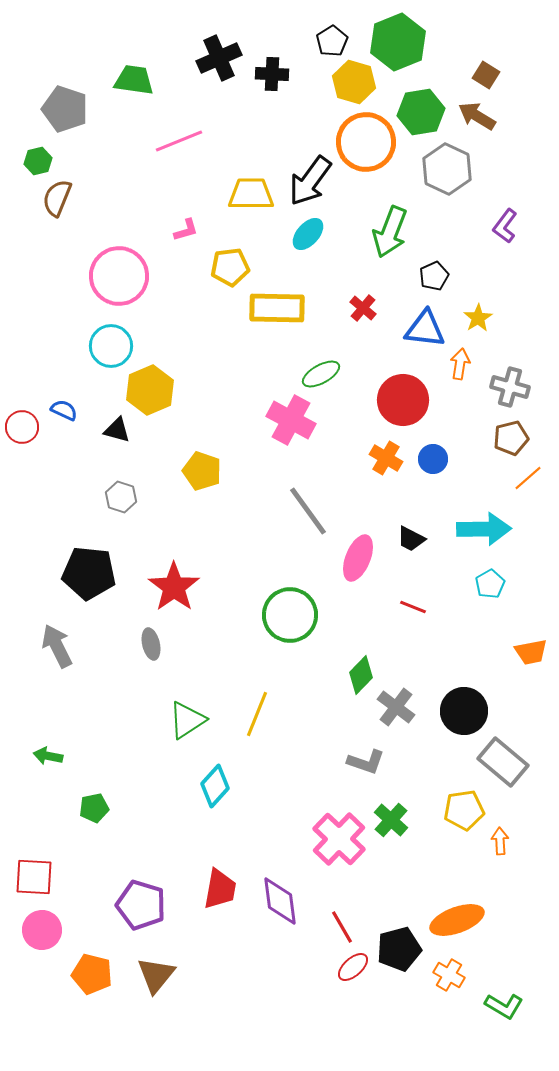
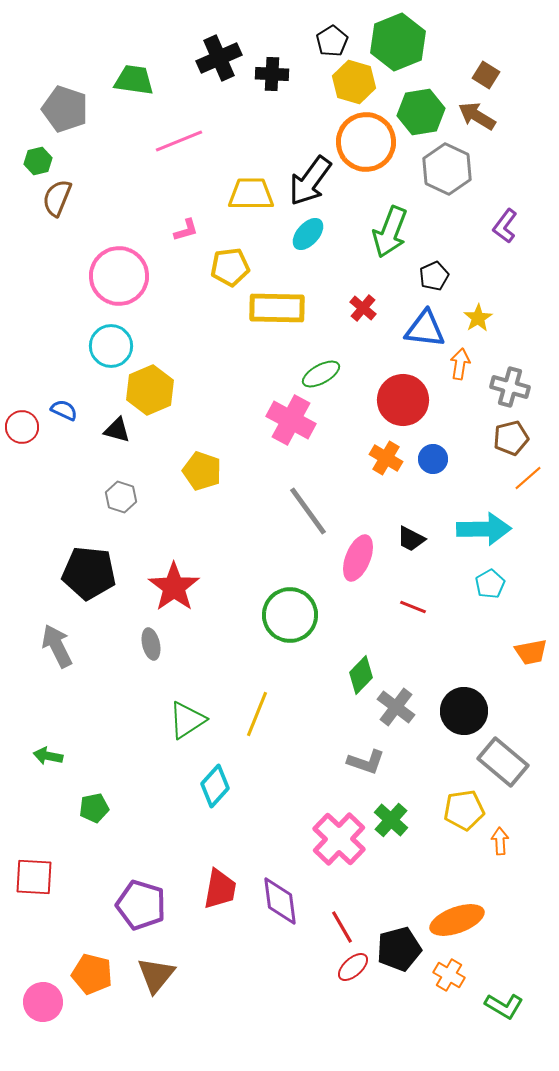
pink circle at (42, 930): moved 1 px right, 72 px down
